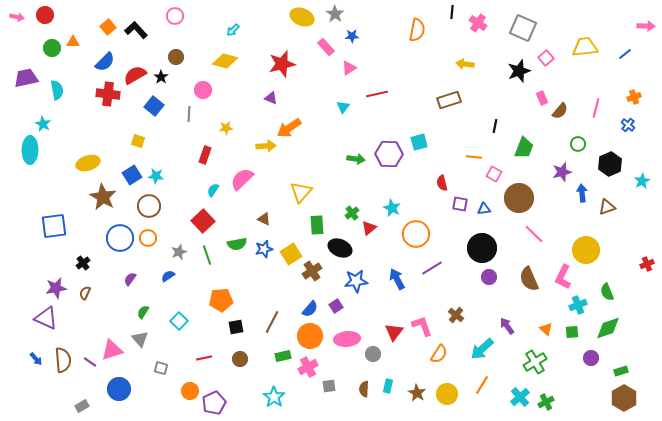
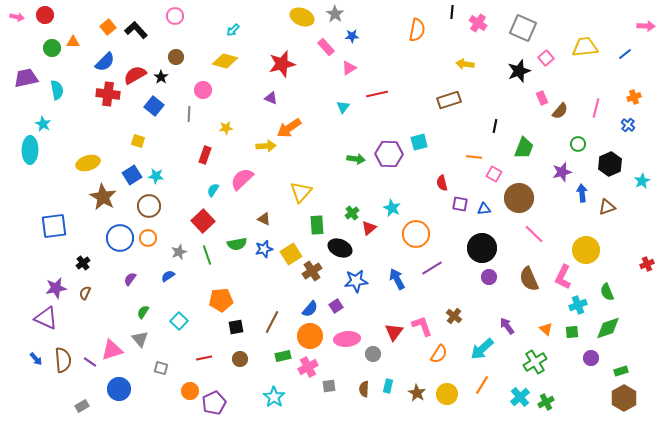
brown cross at (456, 315): moved 2 px left, 1 px down
